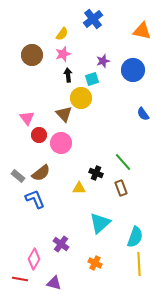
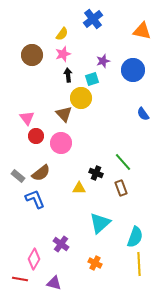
red circle: moved 3 px left, 1 px down
